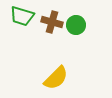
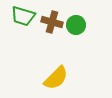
green trapezoid: moved 1 px right
